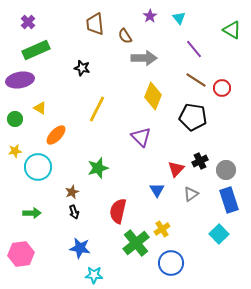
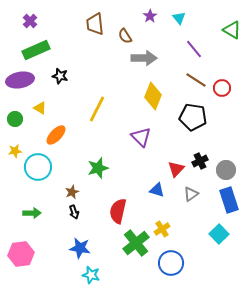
purple cross: moved 2 px right, 1 px up
black star: moved 22 px left, 8 px down
blue triangle: rotated 42 degrees counterclockwise
cyan star: moved 3 px left; rotated 12 degrees clockwise
